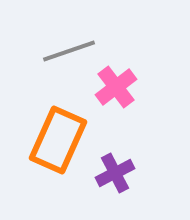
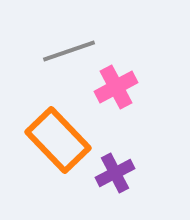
pink cross: rotated 9 degrees clockwise
orange rectangle: rotated 68 degrees counterclockwise
